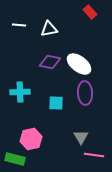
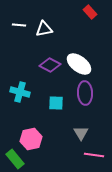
white triangle: moved 5 px left
purple diamond: moved 3 px down; rotated 15 degrees clockwise
cyan cross: rotated 18 degrees clockwise
gray triangle: moved 4 px up
green rectangle: rotated 36 degrees clockwise
